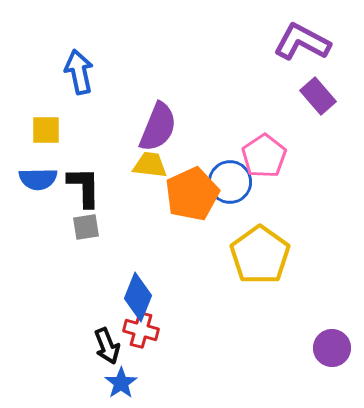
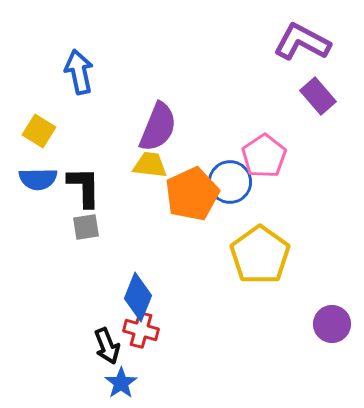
yellow square: moved 7 px left, 1 px down; rotated 32 degrees clockwise
purple circle: moved 24 px up
